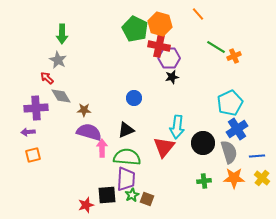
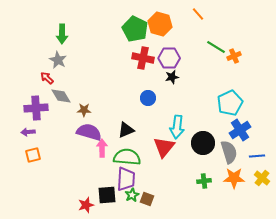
red cross: moved 16 px left, 12 px down
blue circle: moved 14 px right
blue cross: moved 3 px right, 1 px down
